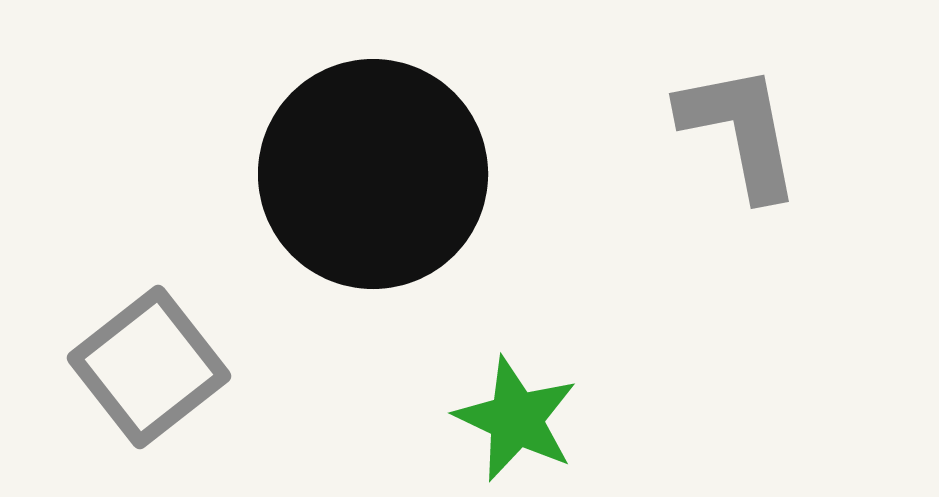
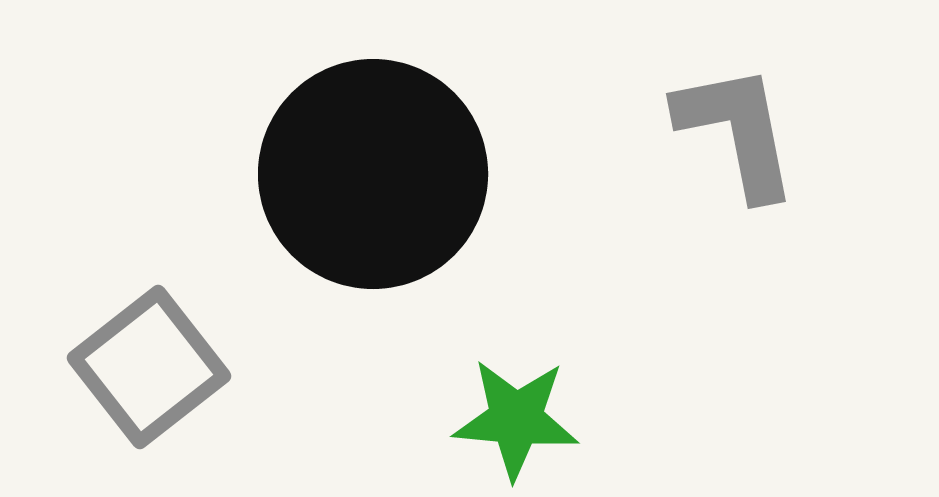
gray L-shape: moved 3 px left
green star: rotated 20 degrees counterclockwise
